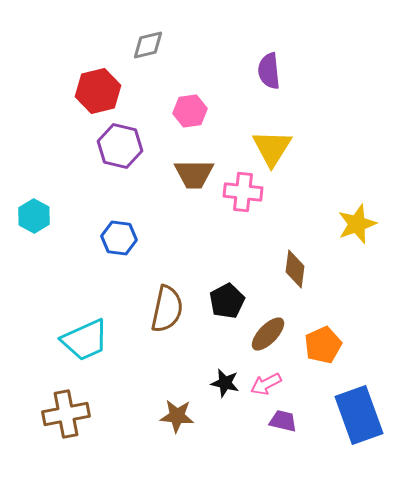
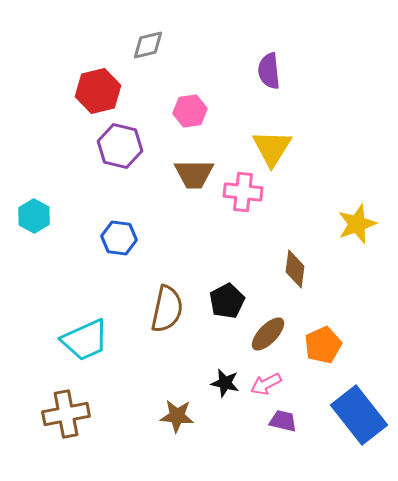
blue rectangle: rotated 18 degrees counterclockwise
